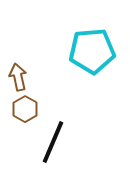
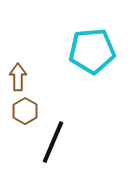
brown arrow: rotated 12 degrees clockwise
brown hexagon: moved 2 px down
